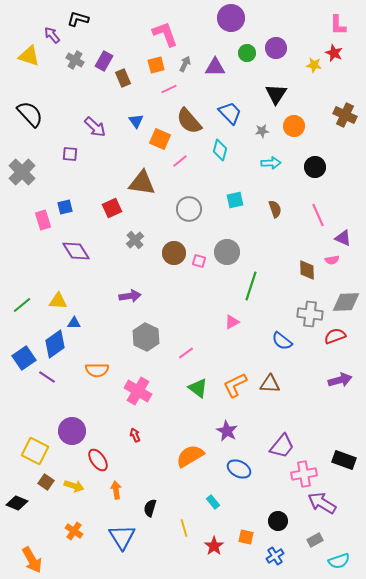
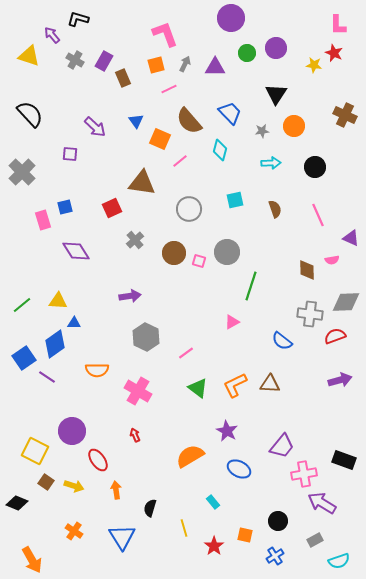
purple triangle at (343, 238): moved 8 px right
orange square at (246, 537): moved 1 px left, 2 px up
